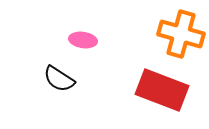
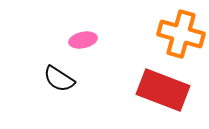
pink ellipse: rotated 20 degrees counterclockwise
red rectangle: moved 1 px right
